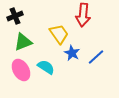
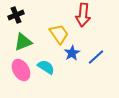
black cross: moved 1 px right, 1 px up
blue star: rotated 14 degrees clockwise
